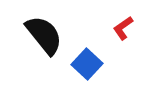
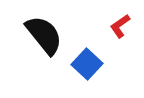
red L-shape: moved 3 px left, 2 px up
